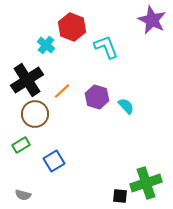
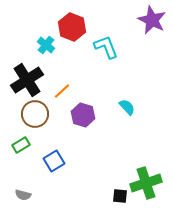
purple hexagon: moved 14 px left, 18 px down
cyan semicircle: moved 1 px right, 1 px down
